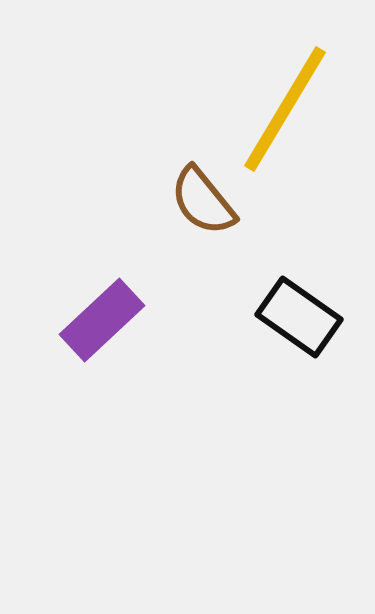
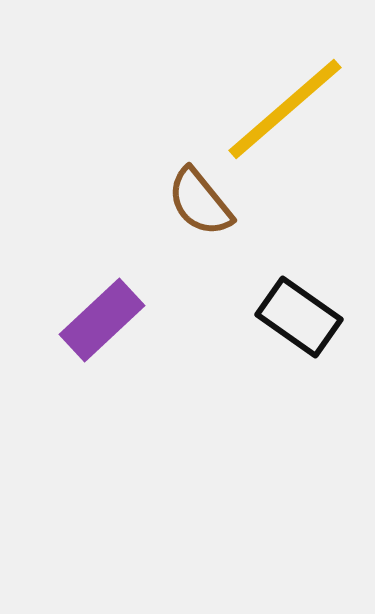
yellow line: rotated 18 degrees clockwise
brown semicircle: moved 3 px left, 1 px down
